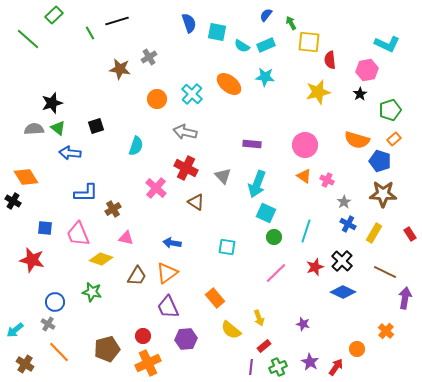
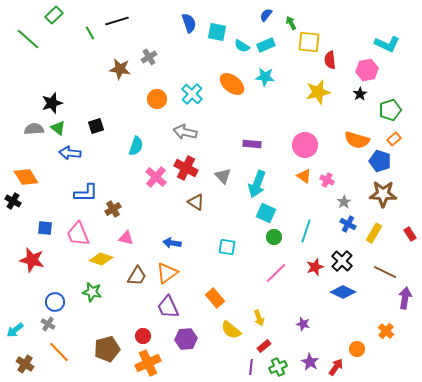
orange ellipse at (229, 84): moved 3 px right
pink cross at (156, 188): moved 11 px up
